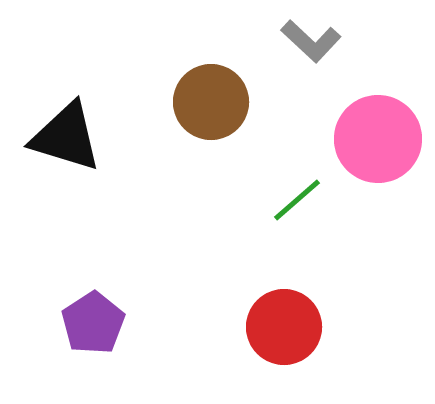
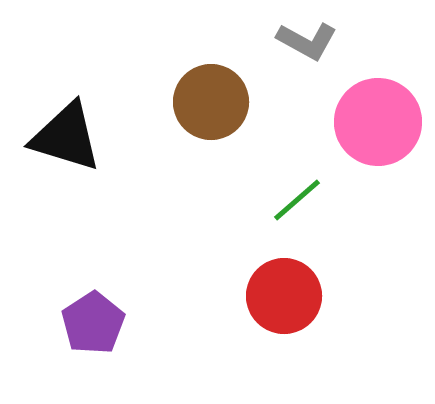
gray L-shape: moved 4 px left; rotated 14 degrees counterclockwise
pink circle: moved 17 px up
red circle: moved 31 px up
